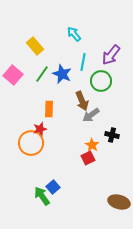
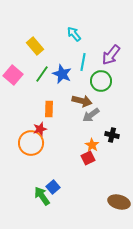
brown arrow: rotated 54 degrees counterclockwise
